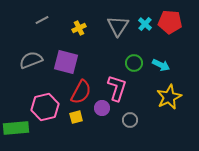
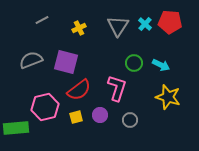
red semicircle: moved 2 px left, 2 px up; rotated 25 degrees clockwise
yellow star: moved 1 px left; rotated 30 degrees counterclockwise
purple circle: moved 2 px left, 7 px down
